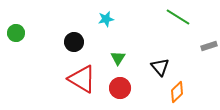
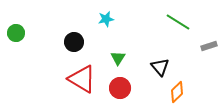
green line: moved 5 px down
